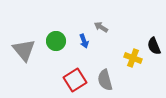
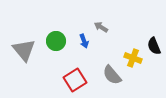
gray semicircle: moved 7 px right, 5 px up; rotated 25 degrees counterclockwise
